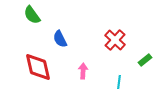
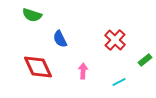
green semicircle: rotated 36 degrees counterclockwise
red diamond: rotated 12 degrees counterclockwise
cyan line: rotated 56 degrees clockwise
